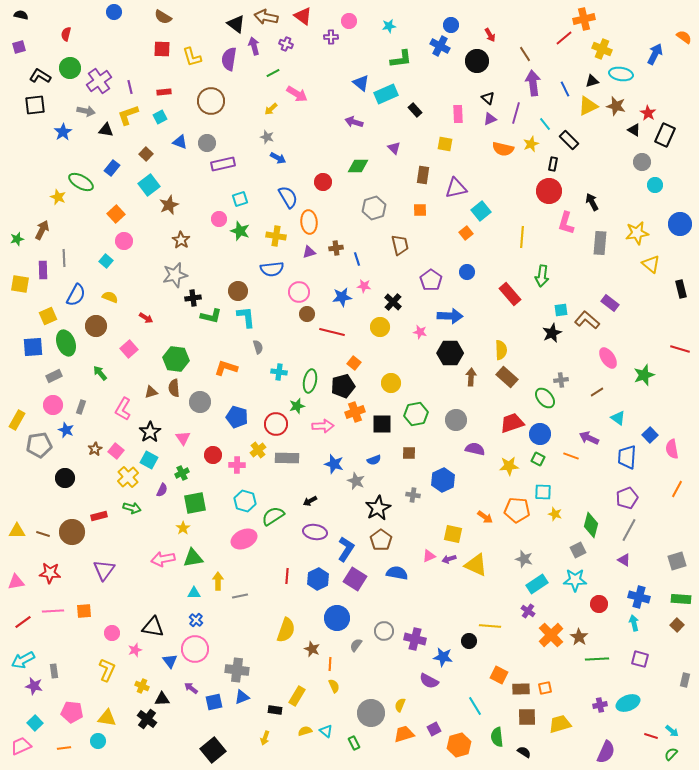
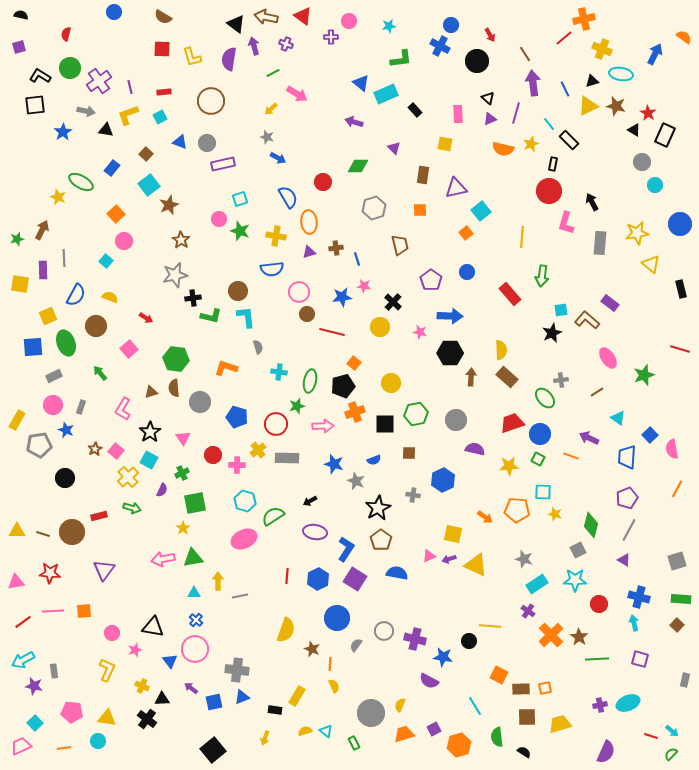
cyan line at (545, 124): moved 4 px right
black square at (382, 424): moved 3 px right
